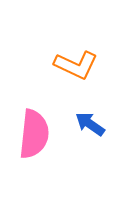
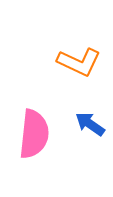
orange L-shape: moved 3 px right, 3 px up
